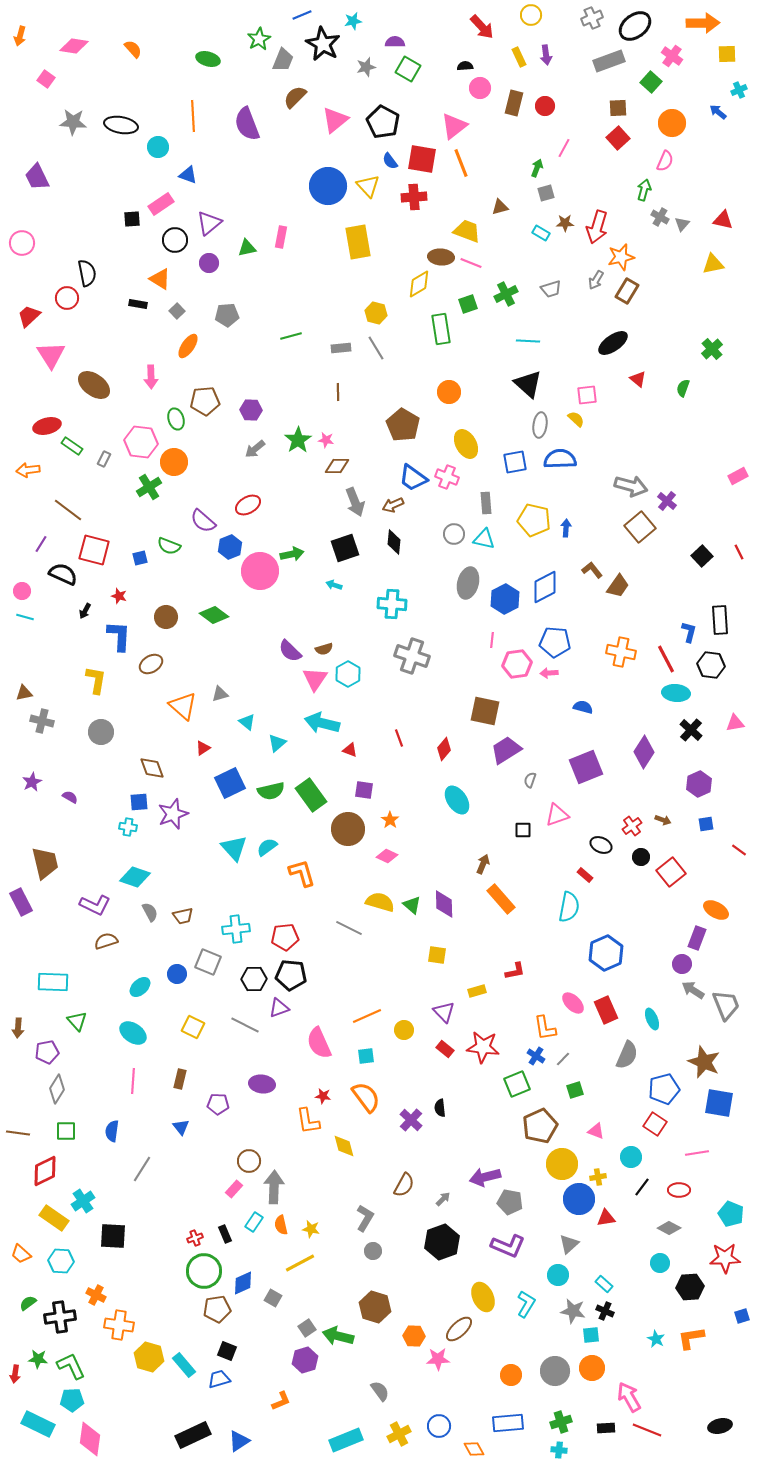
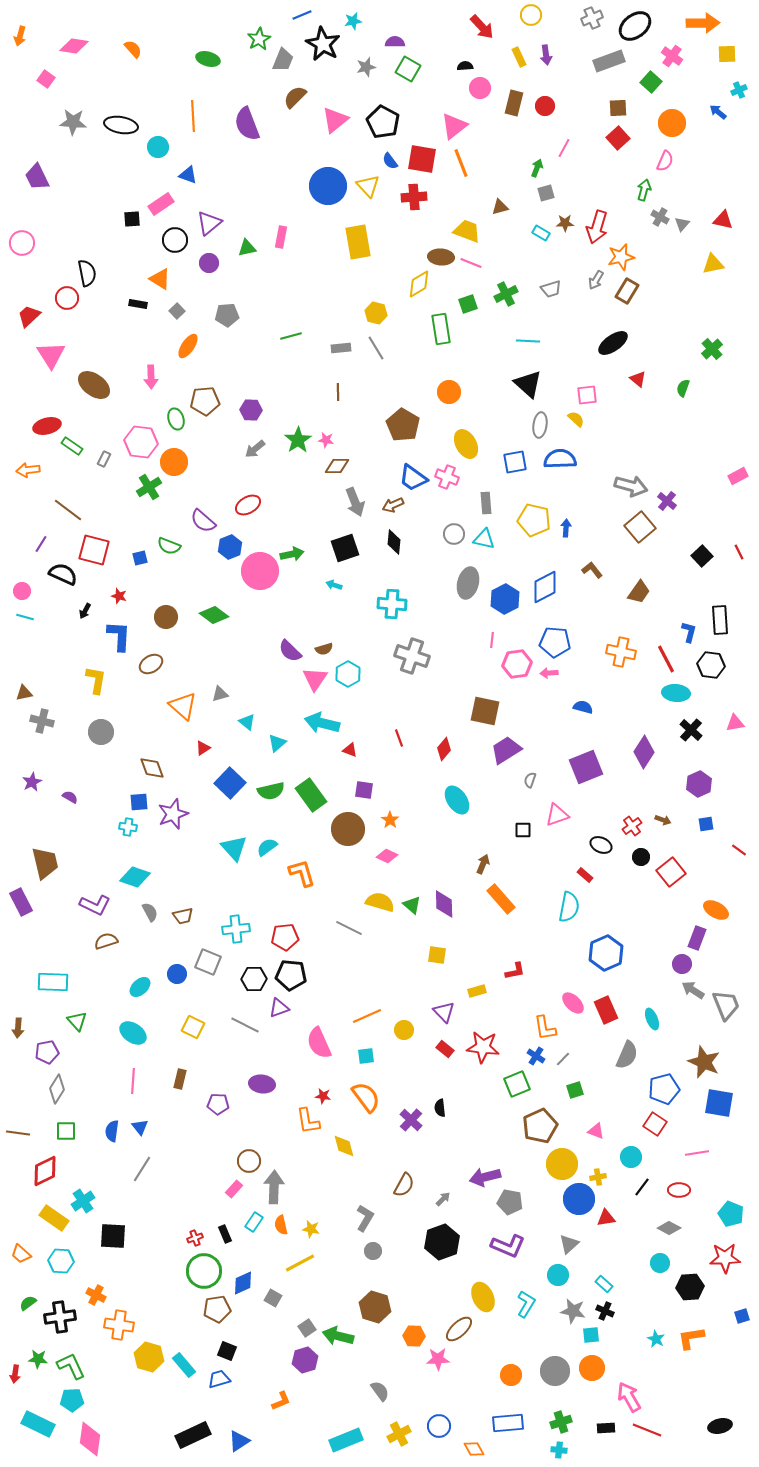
brown trapezoid at (618, 586): moved 21 px right, 6 px down
blue square at (230, 783): rotated 20 degrees counterclockwise
blue triangle at (181, 1127): moved 41 px left
